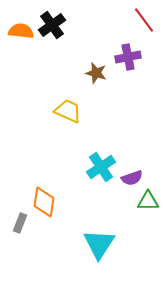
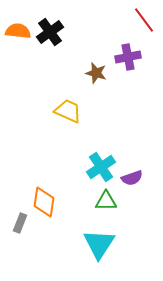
black cross: moved 2 px left, 7 px down
orange semicircle: moved 3 px left
green triangle: moved 42 px left
